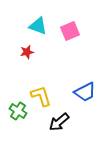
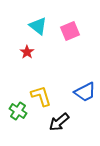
cyan triangle: rotated 18 degrees clockwise
red star: rotated 24 degrees counterclockwise
